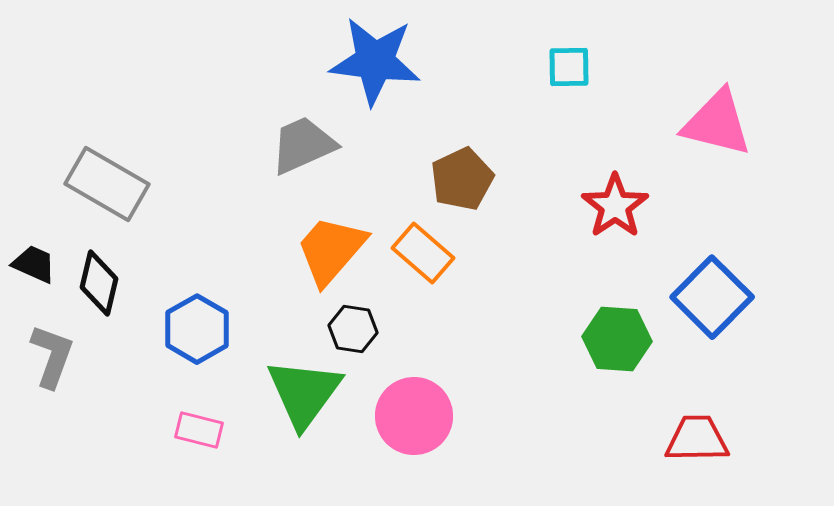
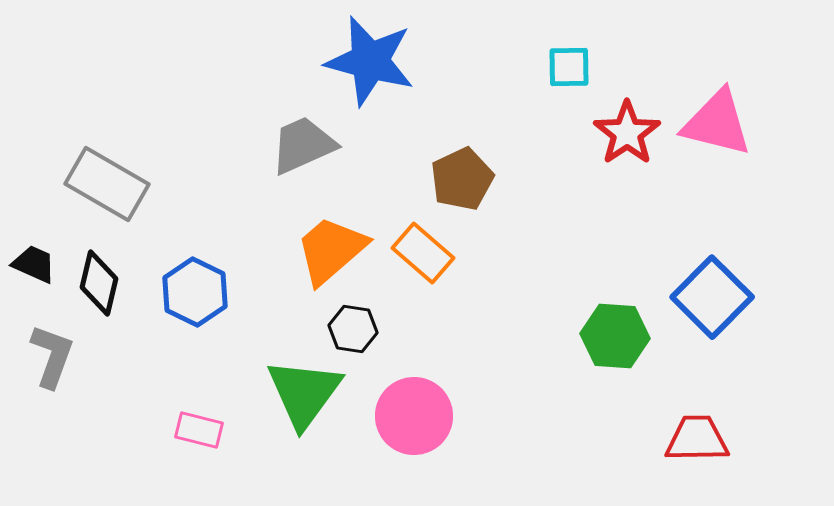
blue star: moved 5 px left; rotated 8 degrees clockwise
red star: moved 12 px right, 73 px up
orange trapezoid: rotated 8 degrees clockwise
blue hexagon: moved 2 px left, 37 px up; rotated 4 degrees counterclockwise
green hexagon: moved 2 px left, 3 px up
